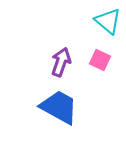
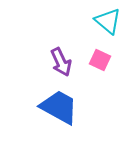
purple arrow: rotated 136 degrees clockwise
